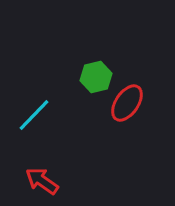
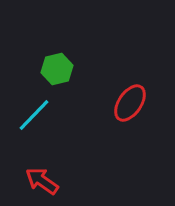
green hexagon: moved 39 px left, 8 px up
red ellipse: moved 3 px right
